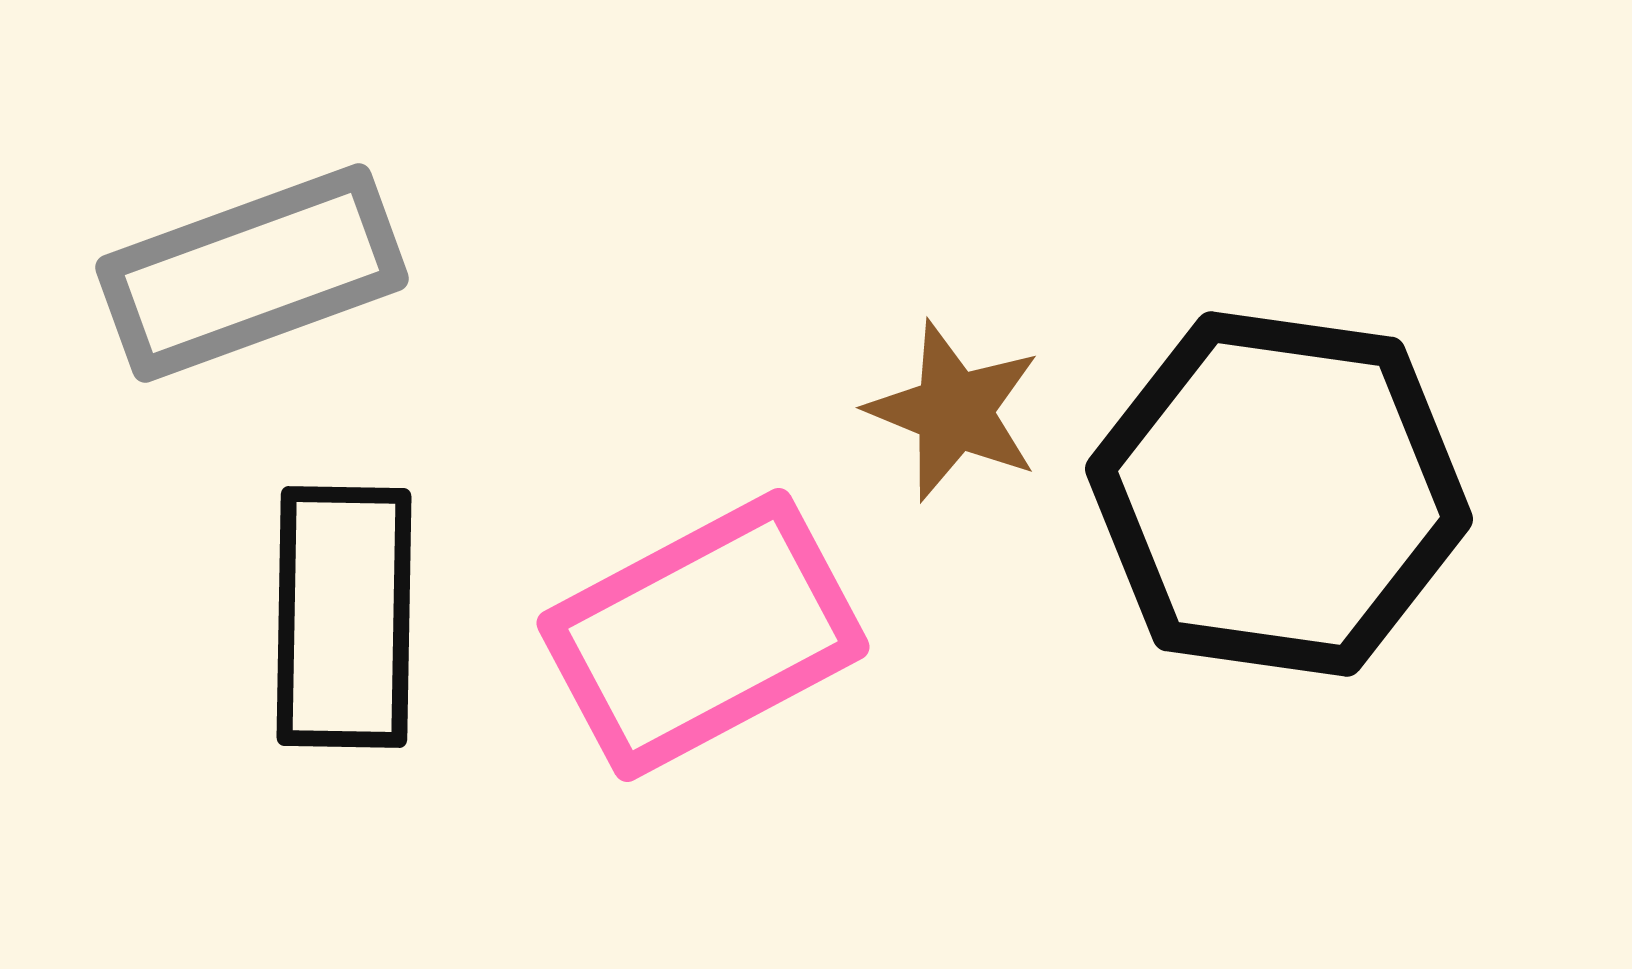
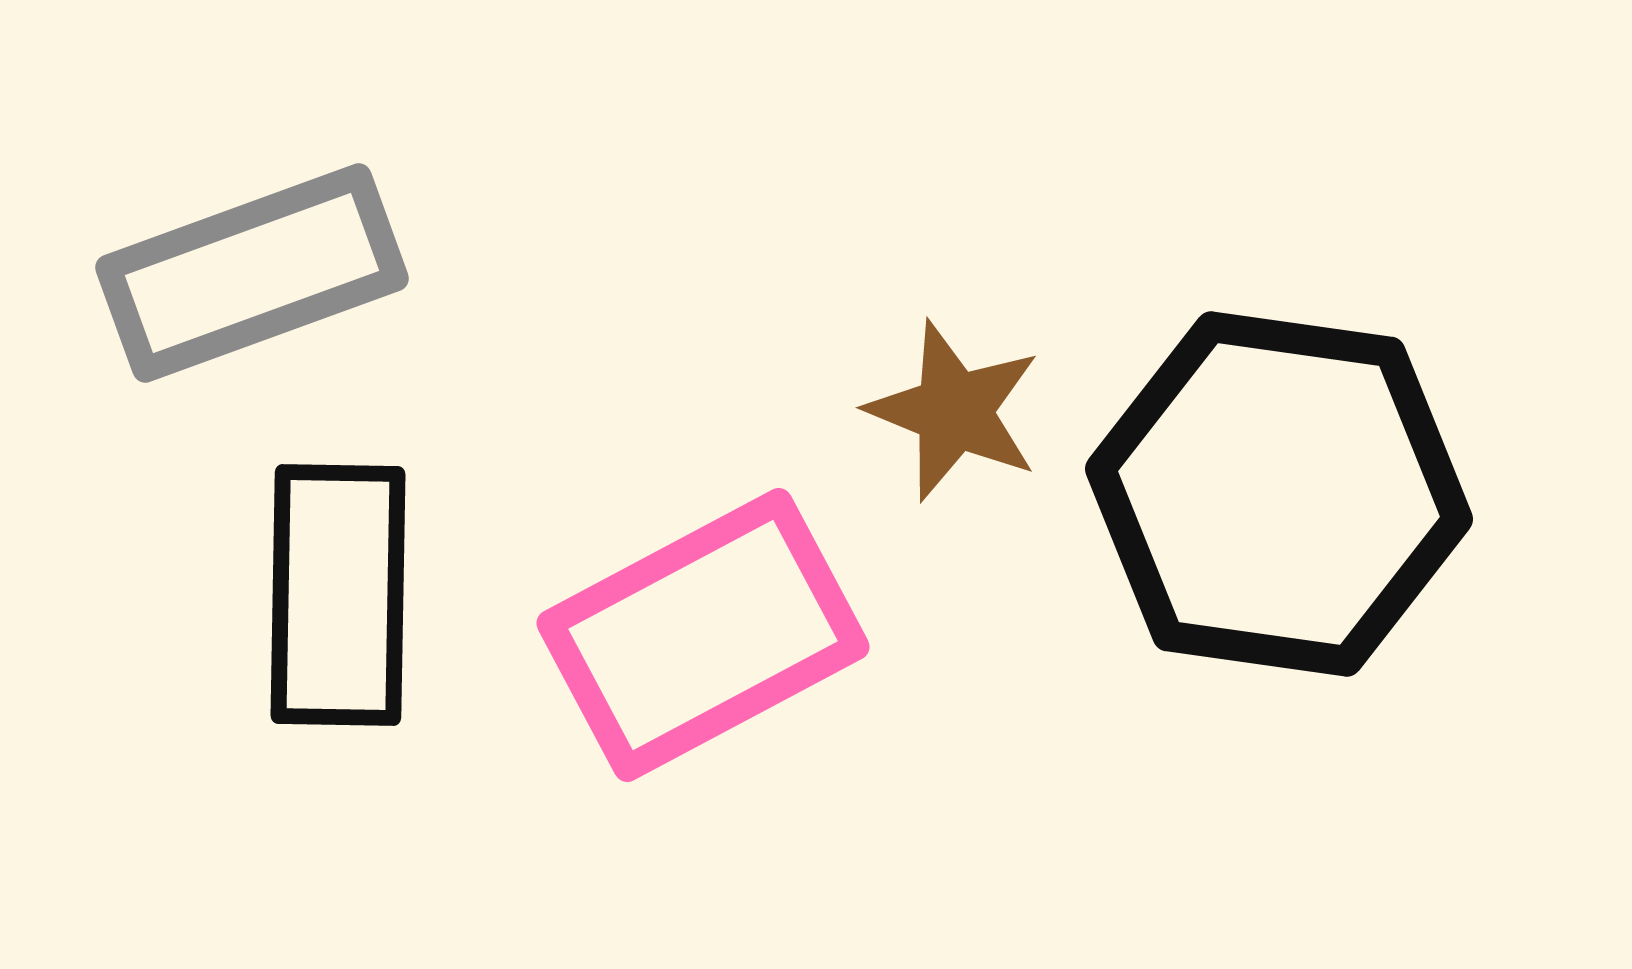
black rectangle: moved 6 px left, 22 px up
